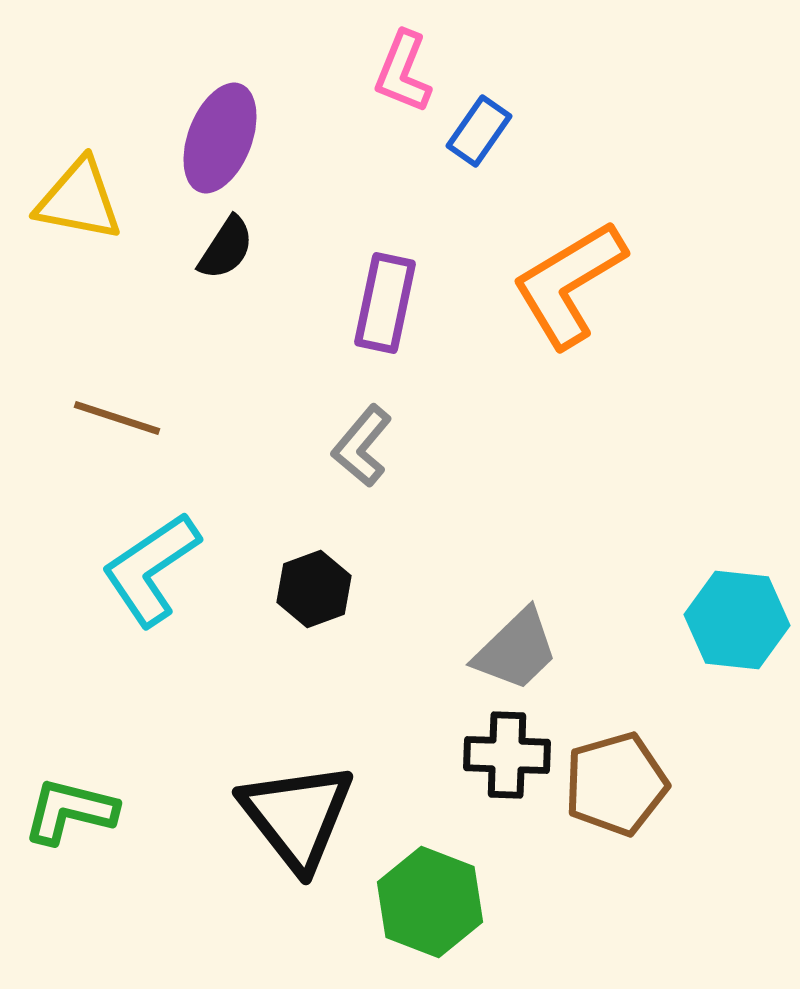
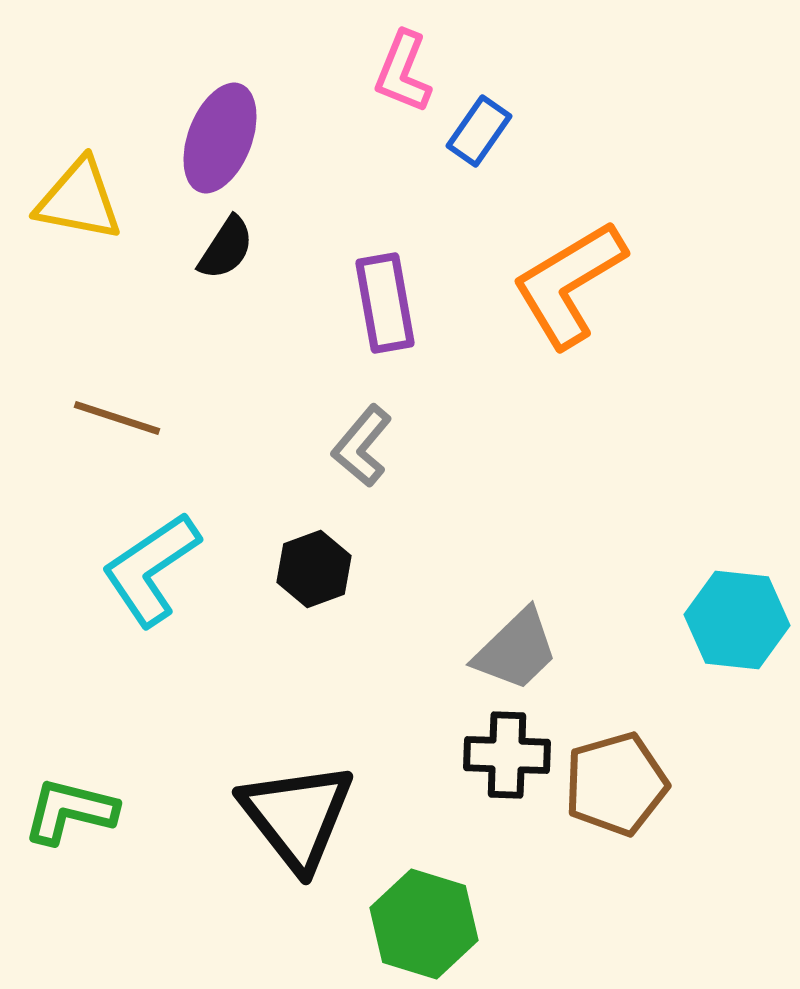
purple rectangle: rotated 22 degrees counterclockwise
black hexagon: moved 20 px up
green hexagon: moved 6 px left, 22 px down; rotated 4 degrees counterclockwise
